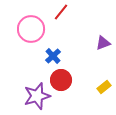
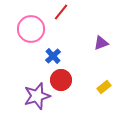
purple triangle: moved 2 px left
